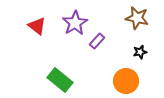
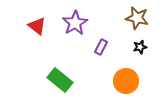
purple rectangle: moved 4 px right, 6 px down; rotated 14 degrees counterclockwise
black star: moved 5 px up
